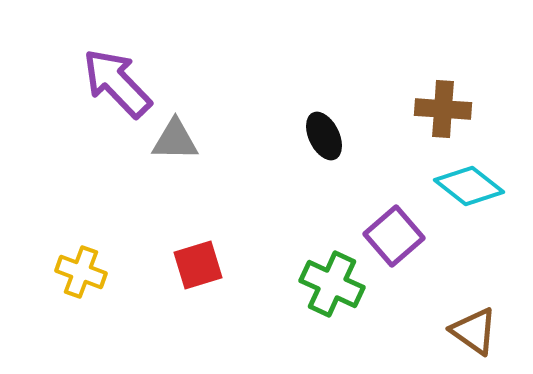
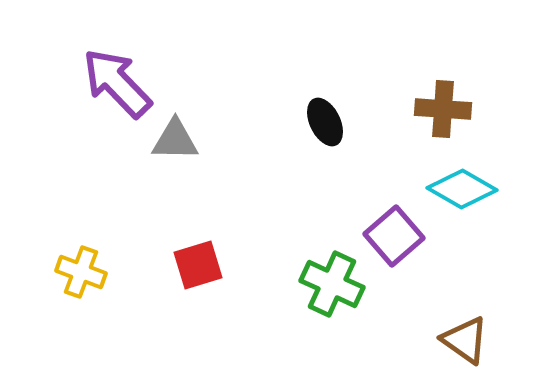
black ellipse: moved 1 px right, 14 px up
cyan diamond: moved 7 px left, 3 px down; rotated 8 degrees counterclockwise
brown triangle: moved 9 px left, 9 px down
